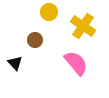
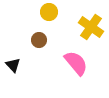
yellow cross: moved 8 px right, 1 px down
brown circle: moved 4 px right
black triangle: moved 2 px left, 2 px down
